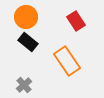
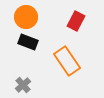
red rectangle: rotated 60 degrees clockwise
black rectangle: rotated 18 degrees counterclockwise
gray cross: moved 1 px left
